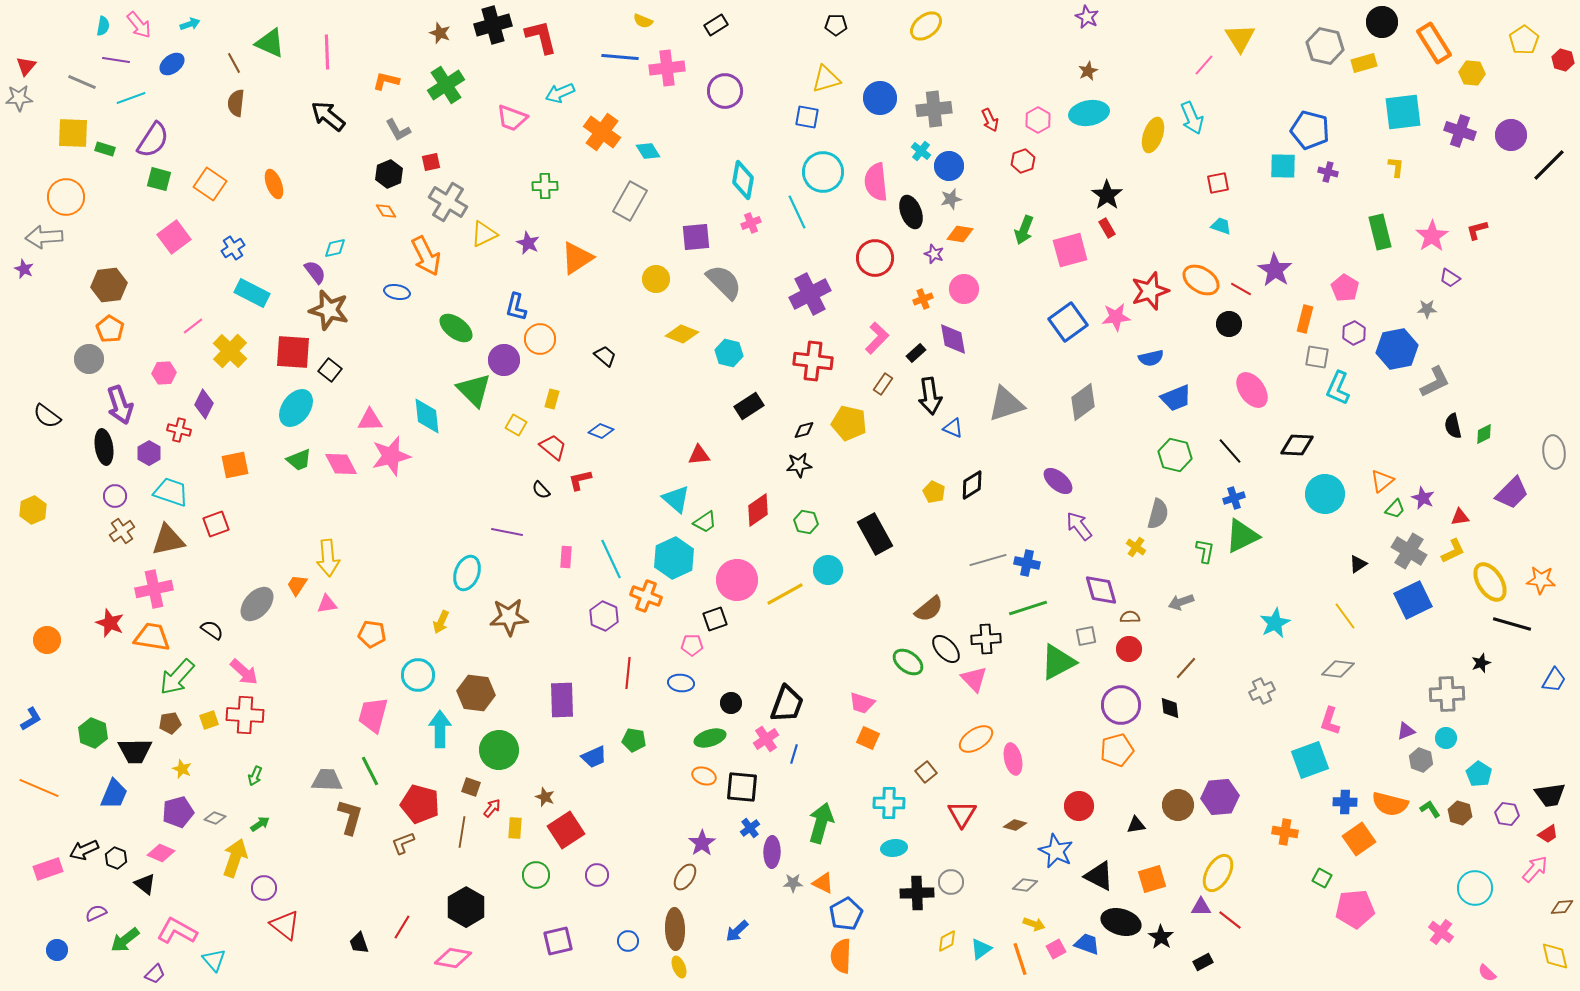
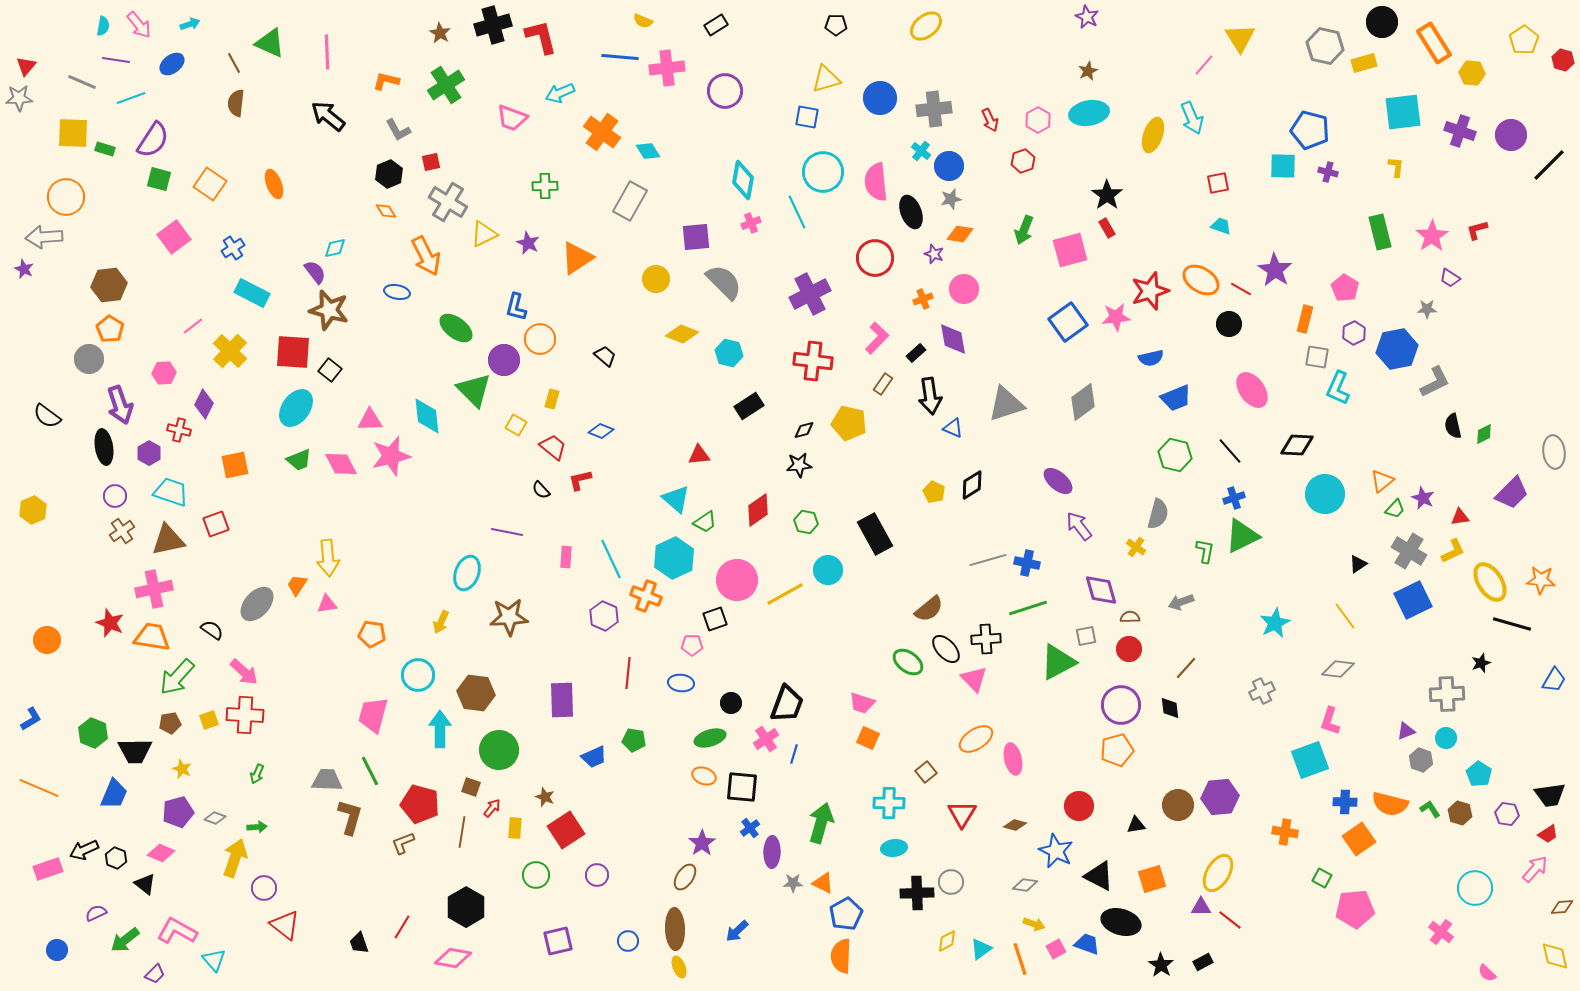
brown star at (440, 33): rotated 10 degrees clockwise
green arrow at (255, 776): moved 2 px right, 2 px up
green arrow at (260, 824): moved 3 px left, 3 px down; rotated 30 degrees clockwise
black star at (1161, 937): moved 28 px down
